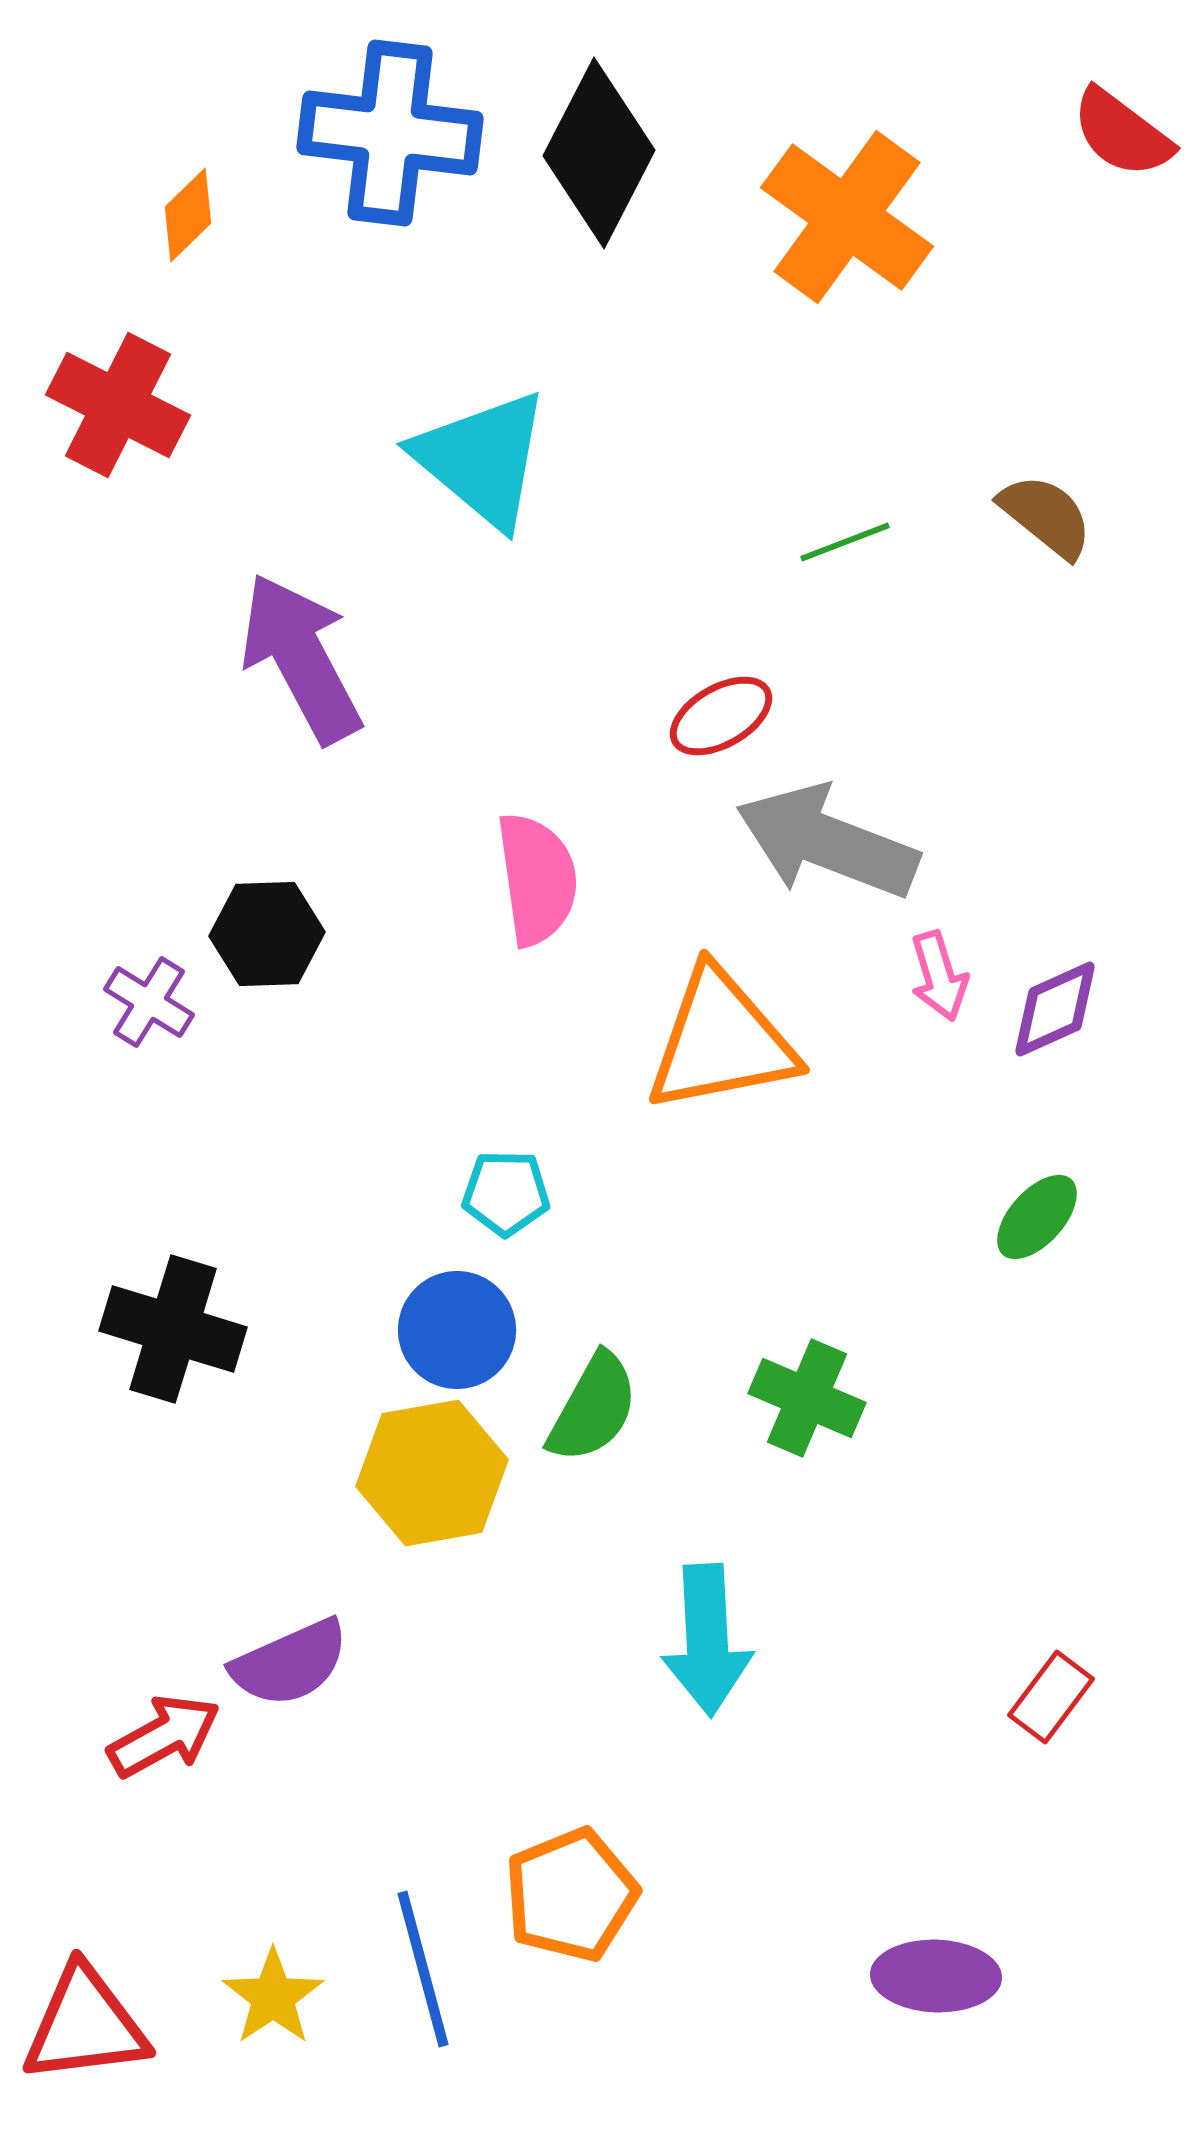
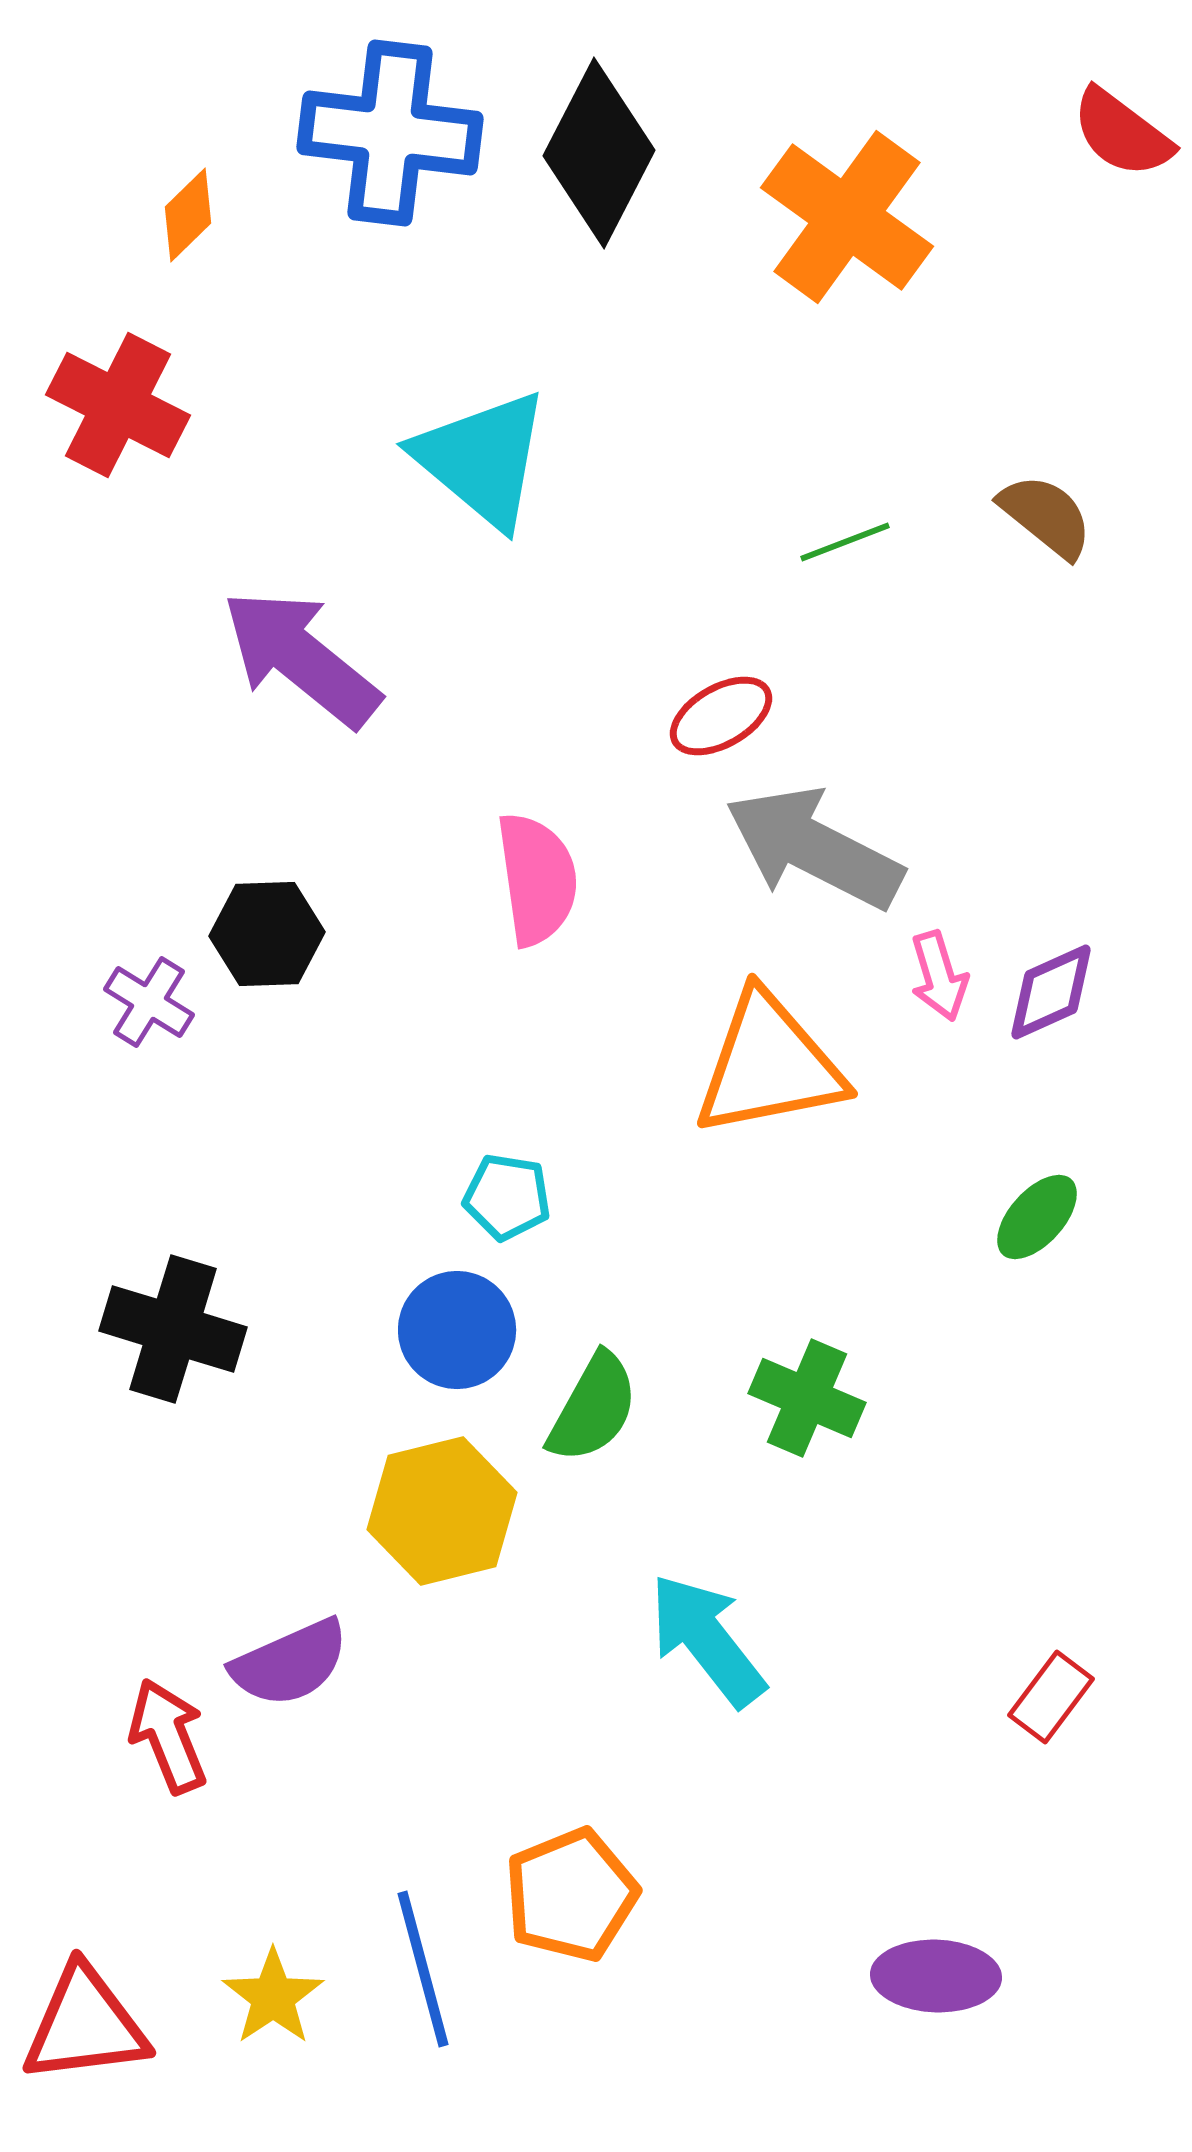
purple arrow: rotated 23 degrees counterclockwise
gray arrow: moved 13 px left, 6 px down; rotated 6 degrees clockwise
purple diamond: moved 4 px left, 17 px up
orange triangle: moved 48 px right, 24 px down
cyan pentagon: moved 1 px right, 4 px down; rotated 8 degrees clockwise
yellow hexagon: moved 10 px right, 38 px down; rotated 4 degrees counterclockwise
cyan arrow: rotated 145 degrees clockwise
red arrow: moved 4 px right; rotated 83 degrees counterclockwise
